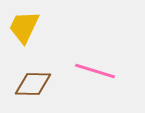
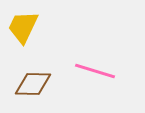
yellow trapezoid: moved 1 px left
